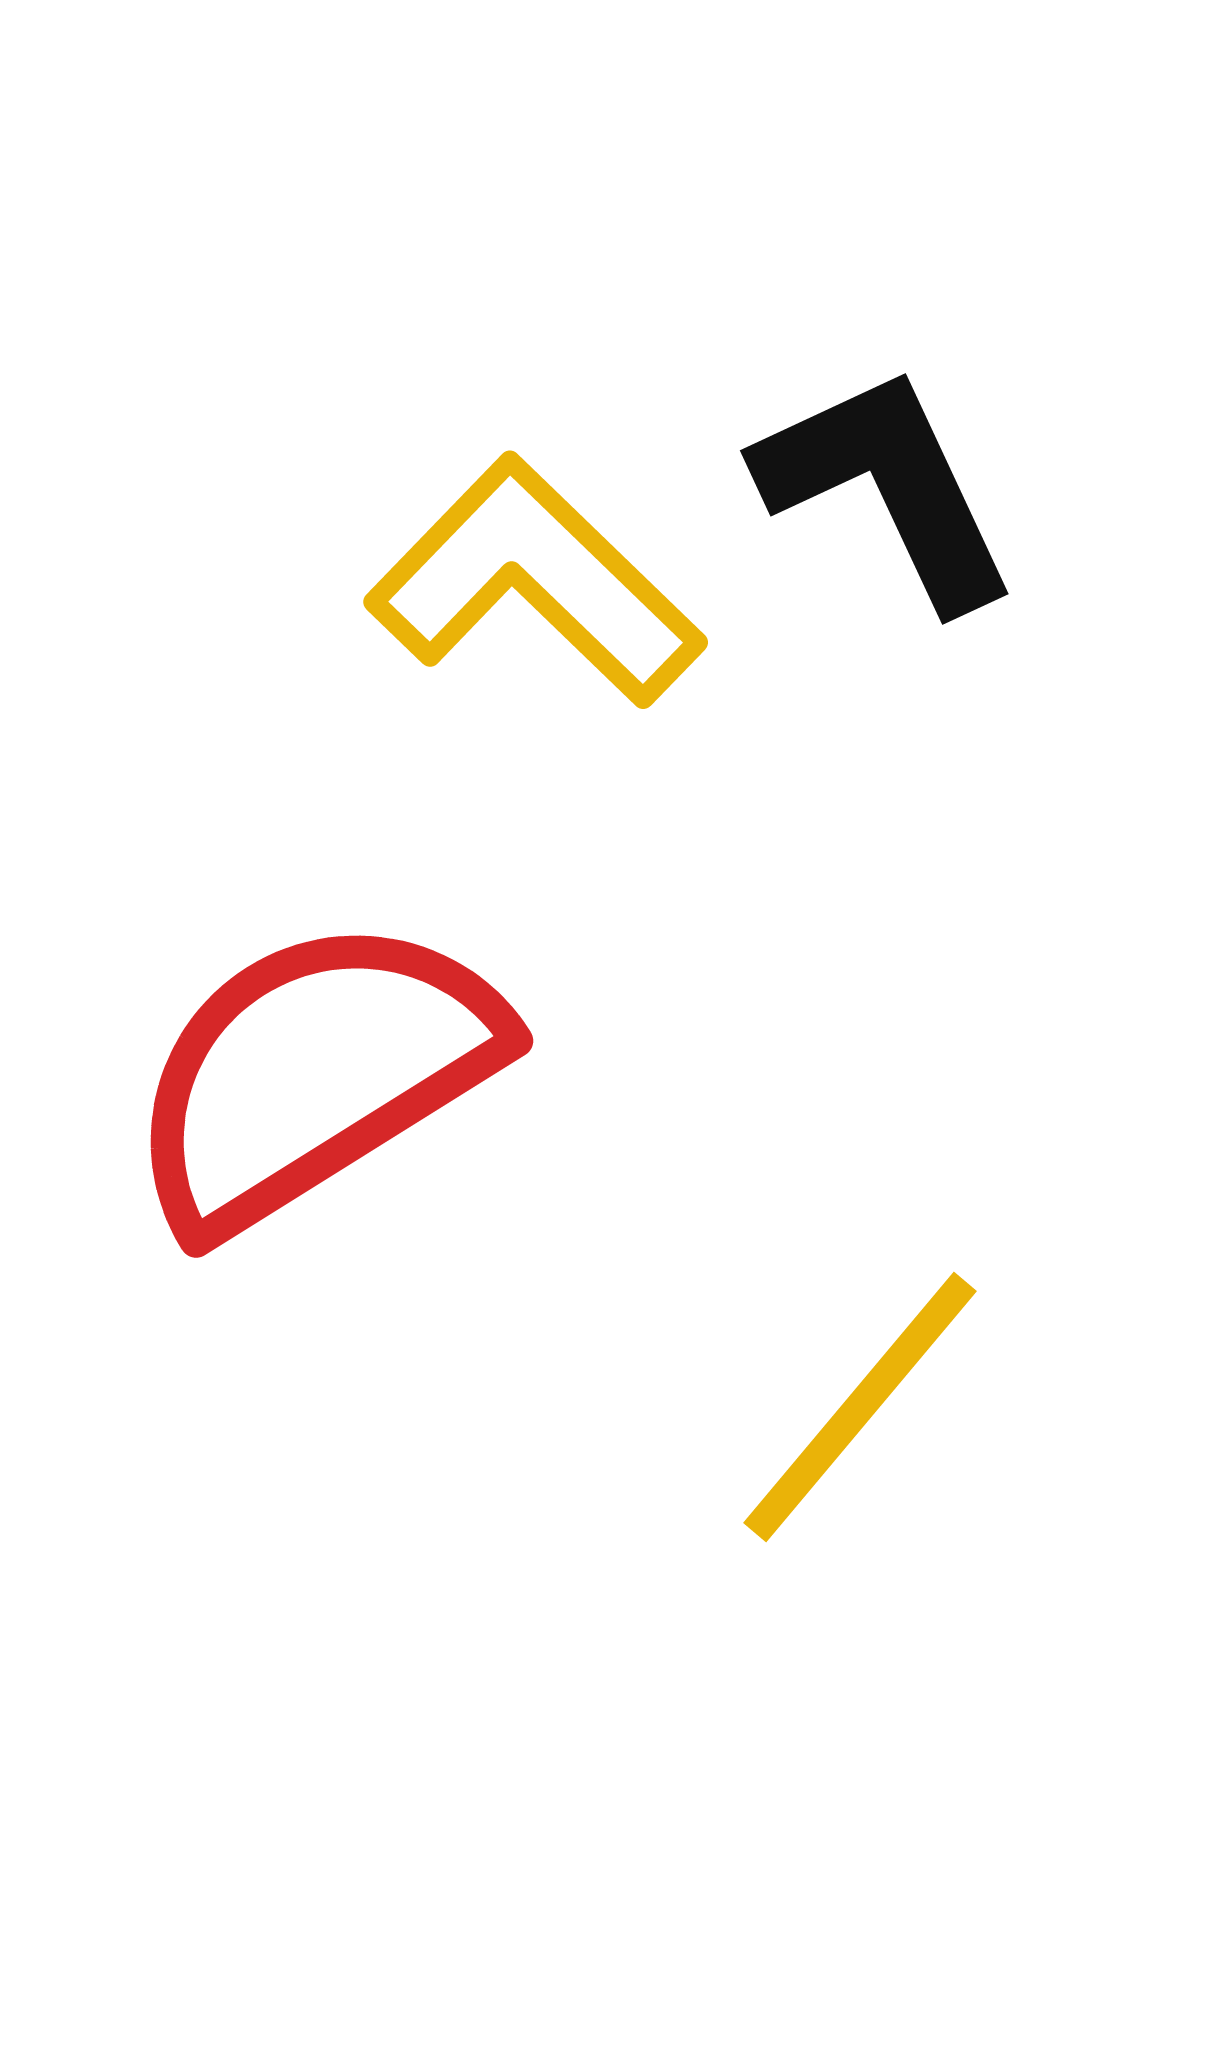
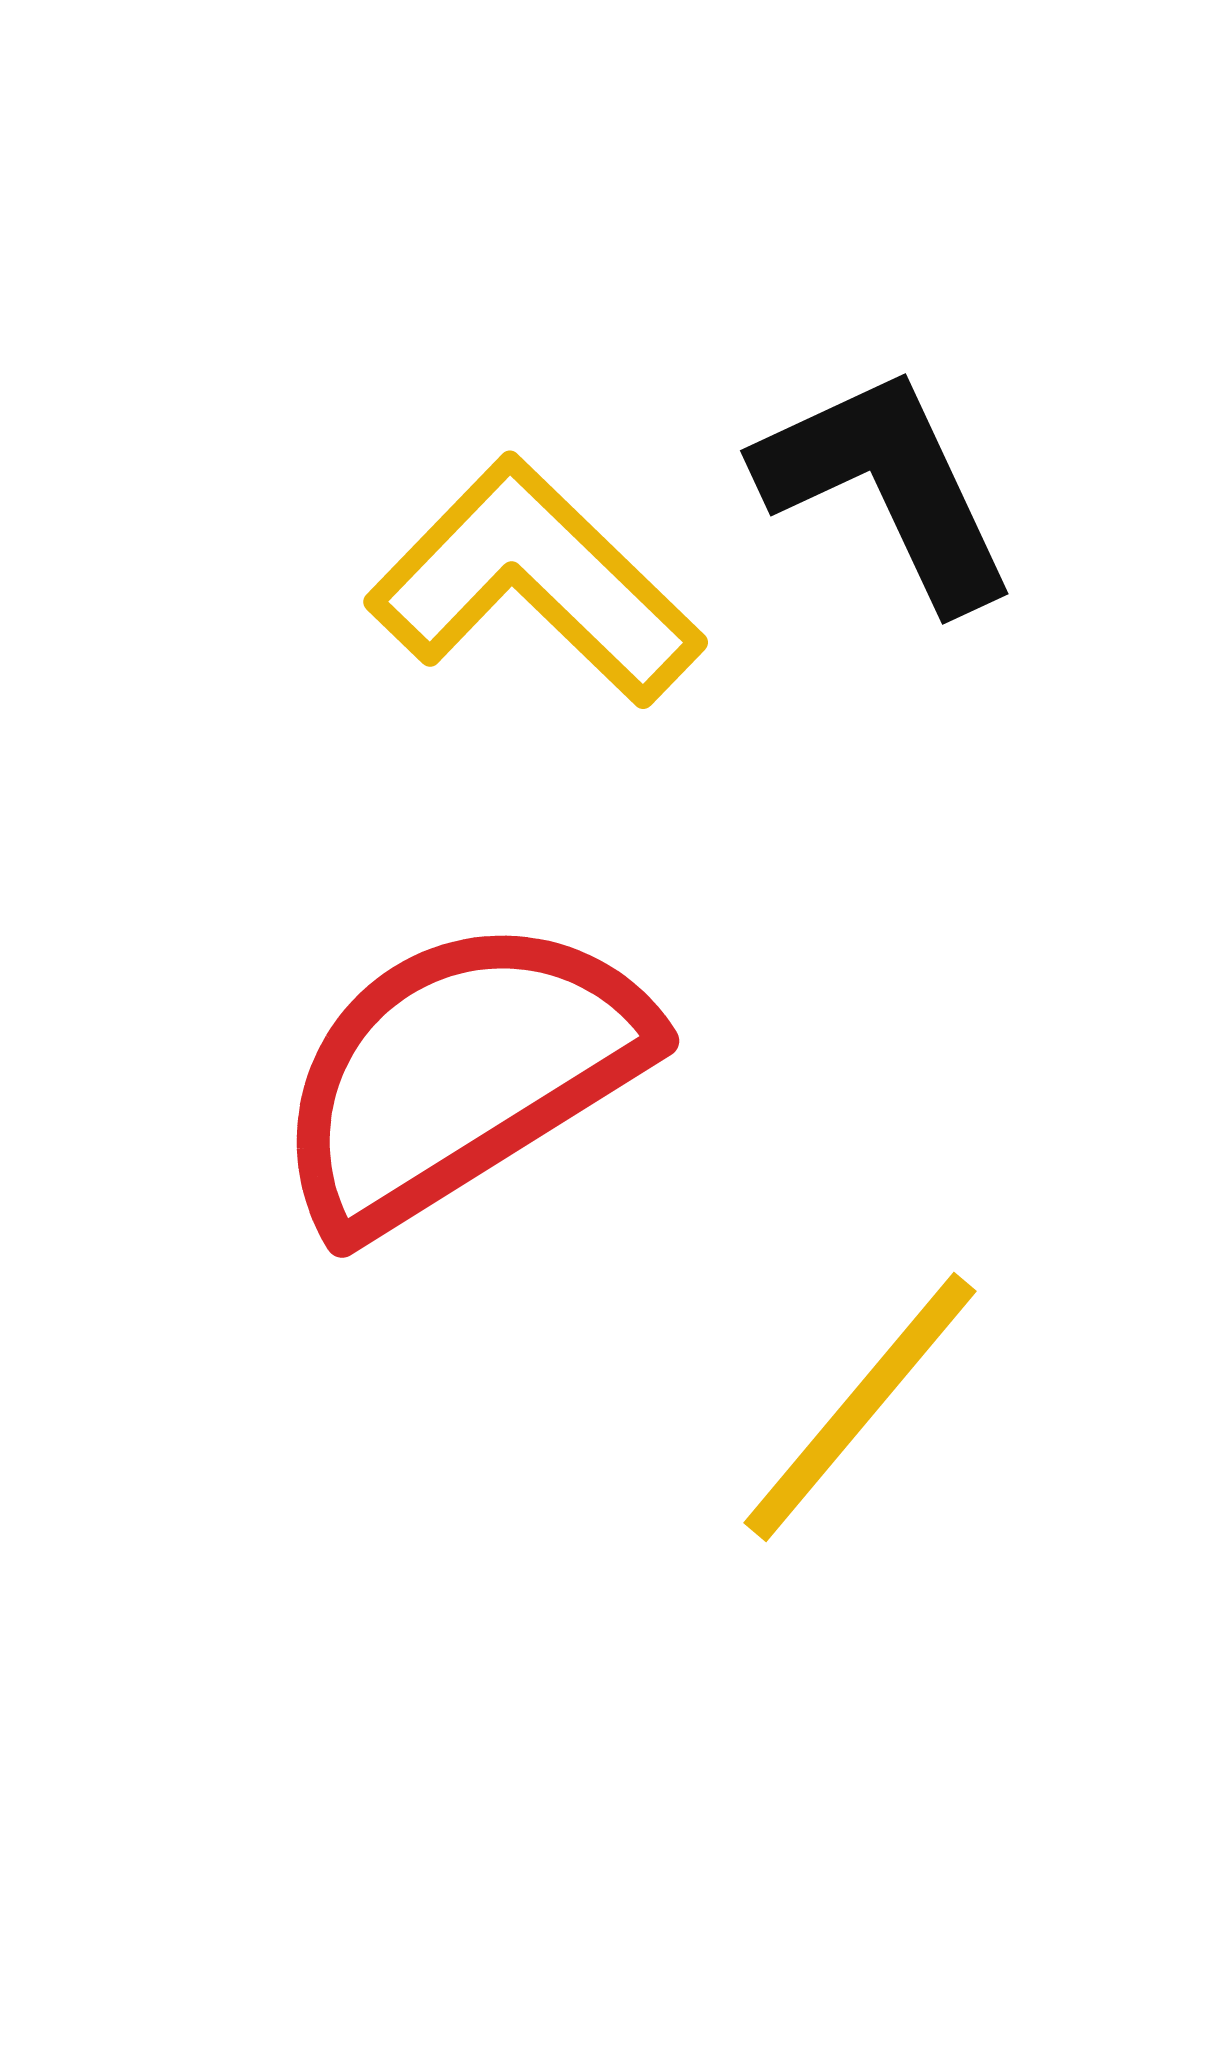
red semicircle: moved 146 px right
